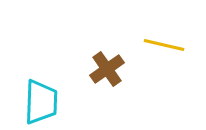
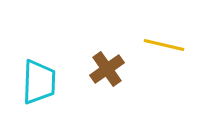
cyan trapezoid: moved 2 px left, 20 px up
